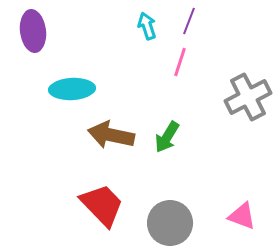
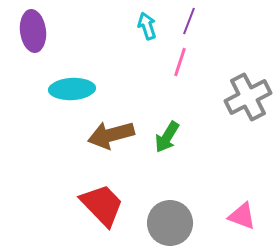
brown arrow: rotated 27 degrees counterclockwise
